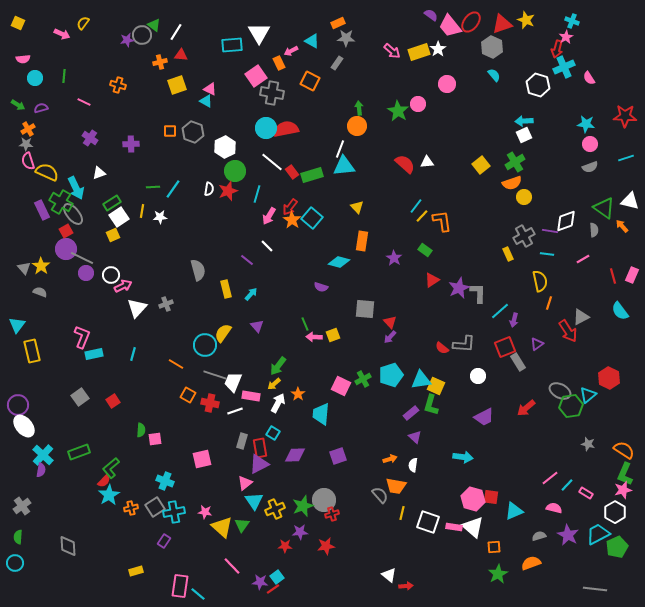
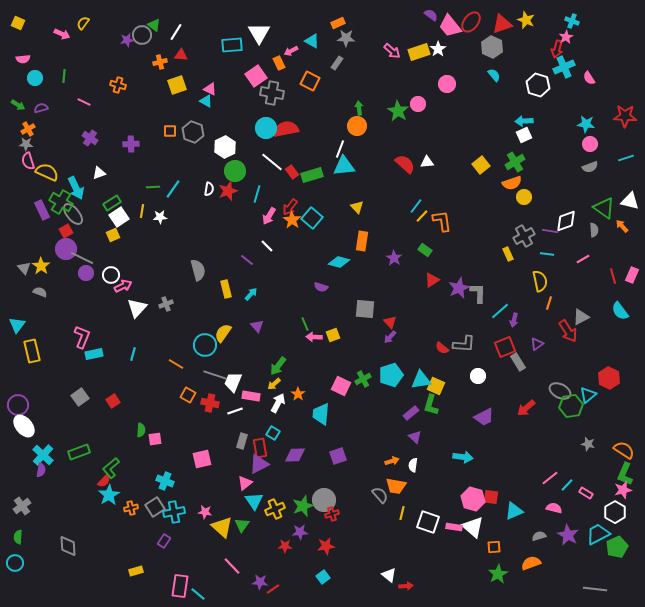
orange arrow at (390, 459): moved 2 px right, 2 px down
cyan square at (277, 577): moved 46 px right
